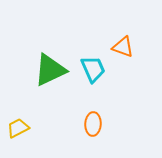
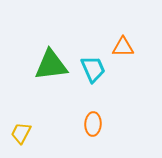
orange triangle: rotated 20 degrees counterclockwise
green triangle: moved 1 px right, 5 px up; rotated 18 degrees clockwise
yellow trapezoid: moved 3 px right, 5 px down; rotated 35 degrees counterclockwise
